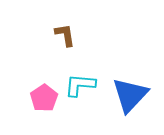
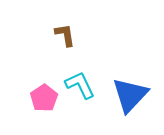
cyan L-shape: rotated 60 degrees clockwise
